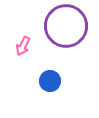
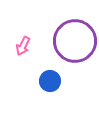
purple circle: moved 9 px right, 15 px down
